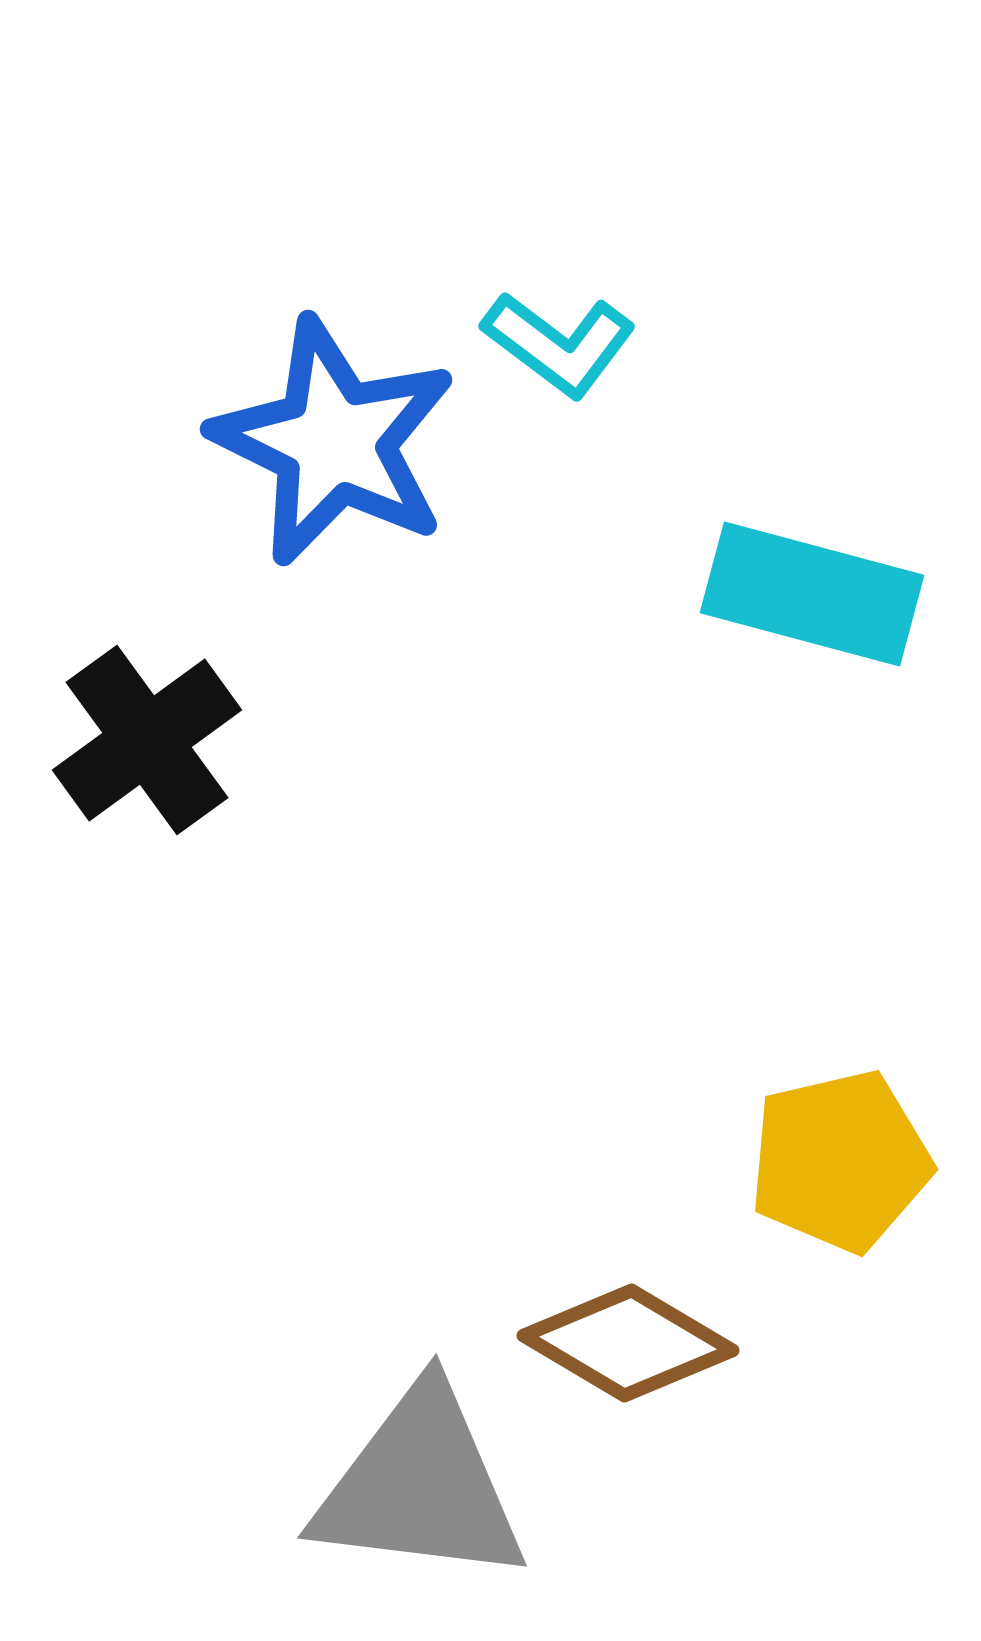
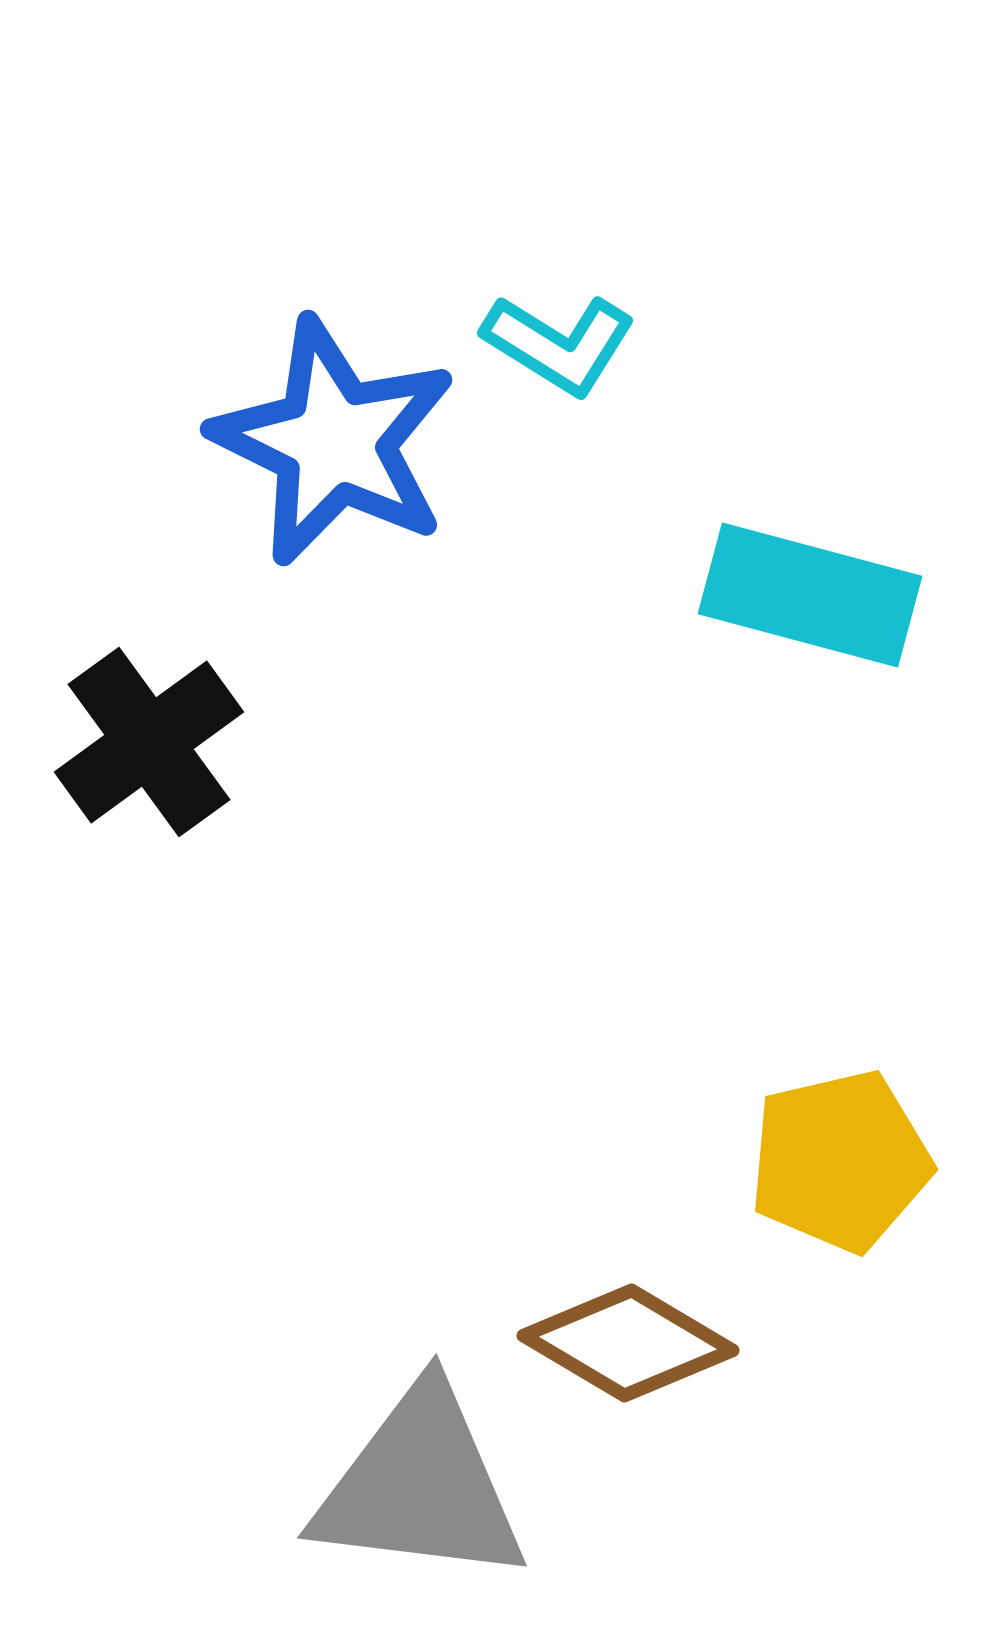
cyan L-shape: rotated 5 degrees counterclockwise
cyan rectangle: moved 2 px left, 1 px down
black cross: moved 2 px right, 2 px down
